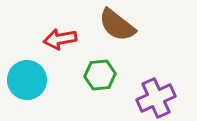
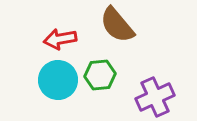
brown semicircle: rotated 12 degrees clockwise
cyan circle: moved 31 px right
purple cross: moved 1 px left, 1 px up
